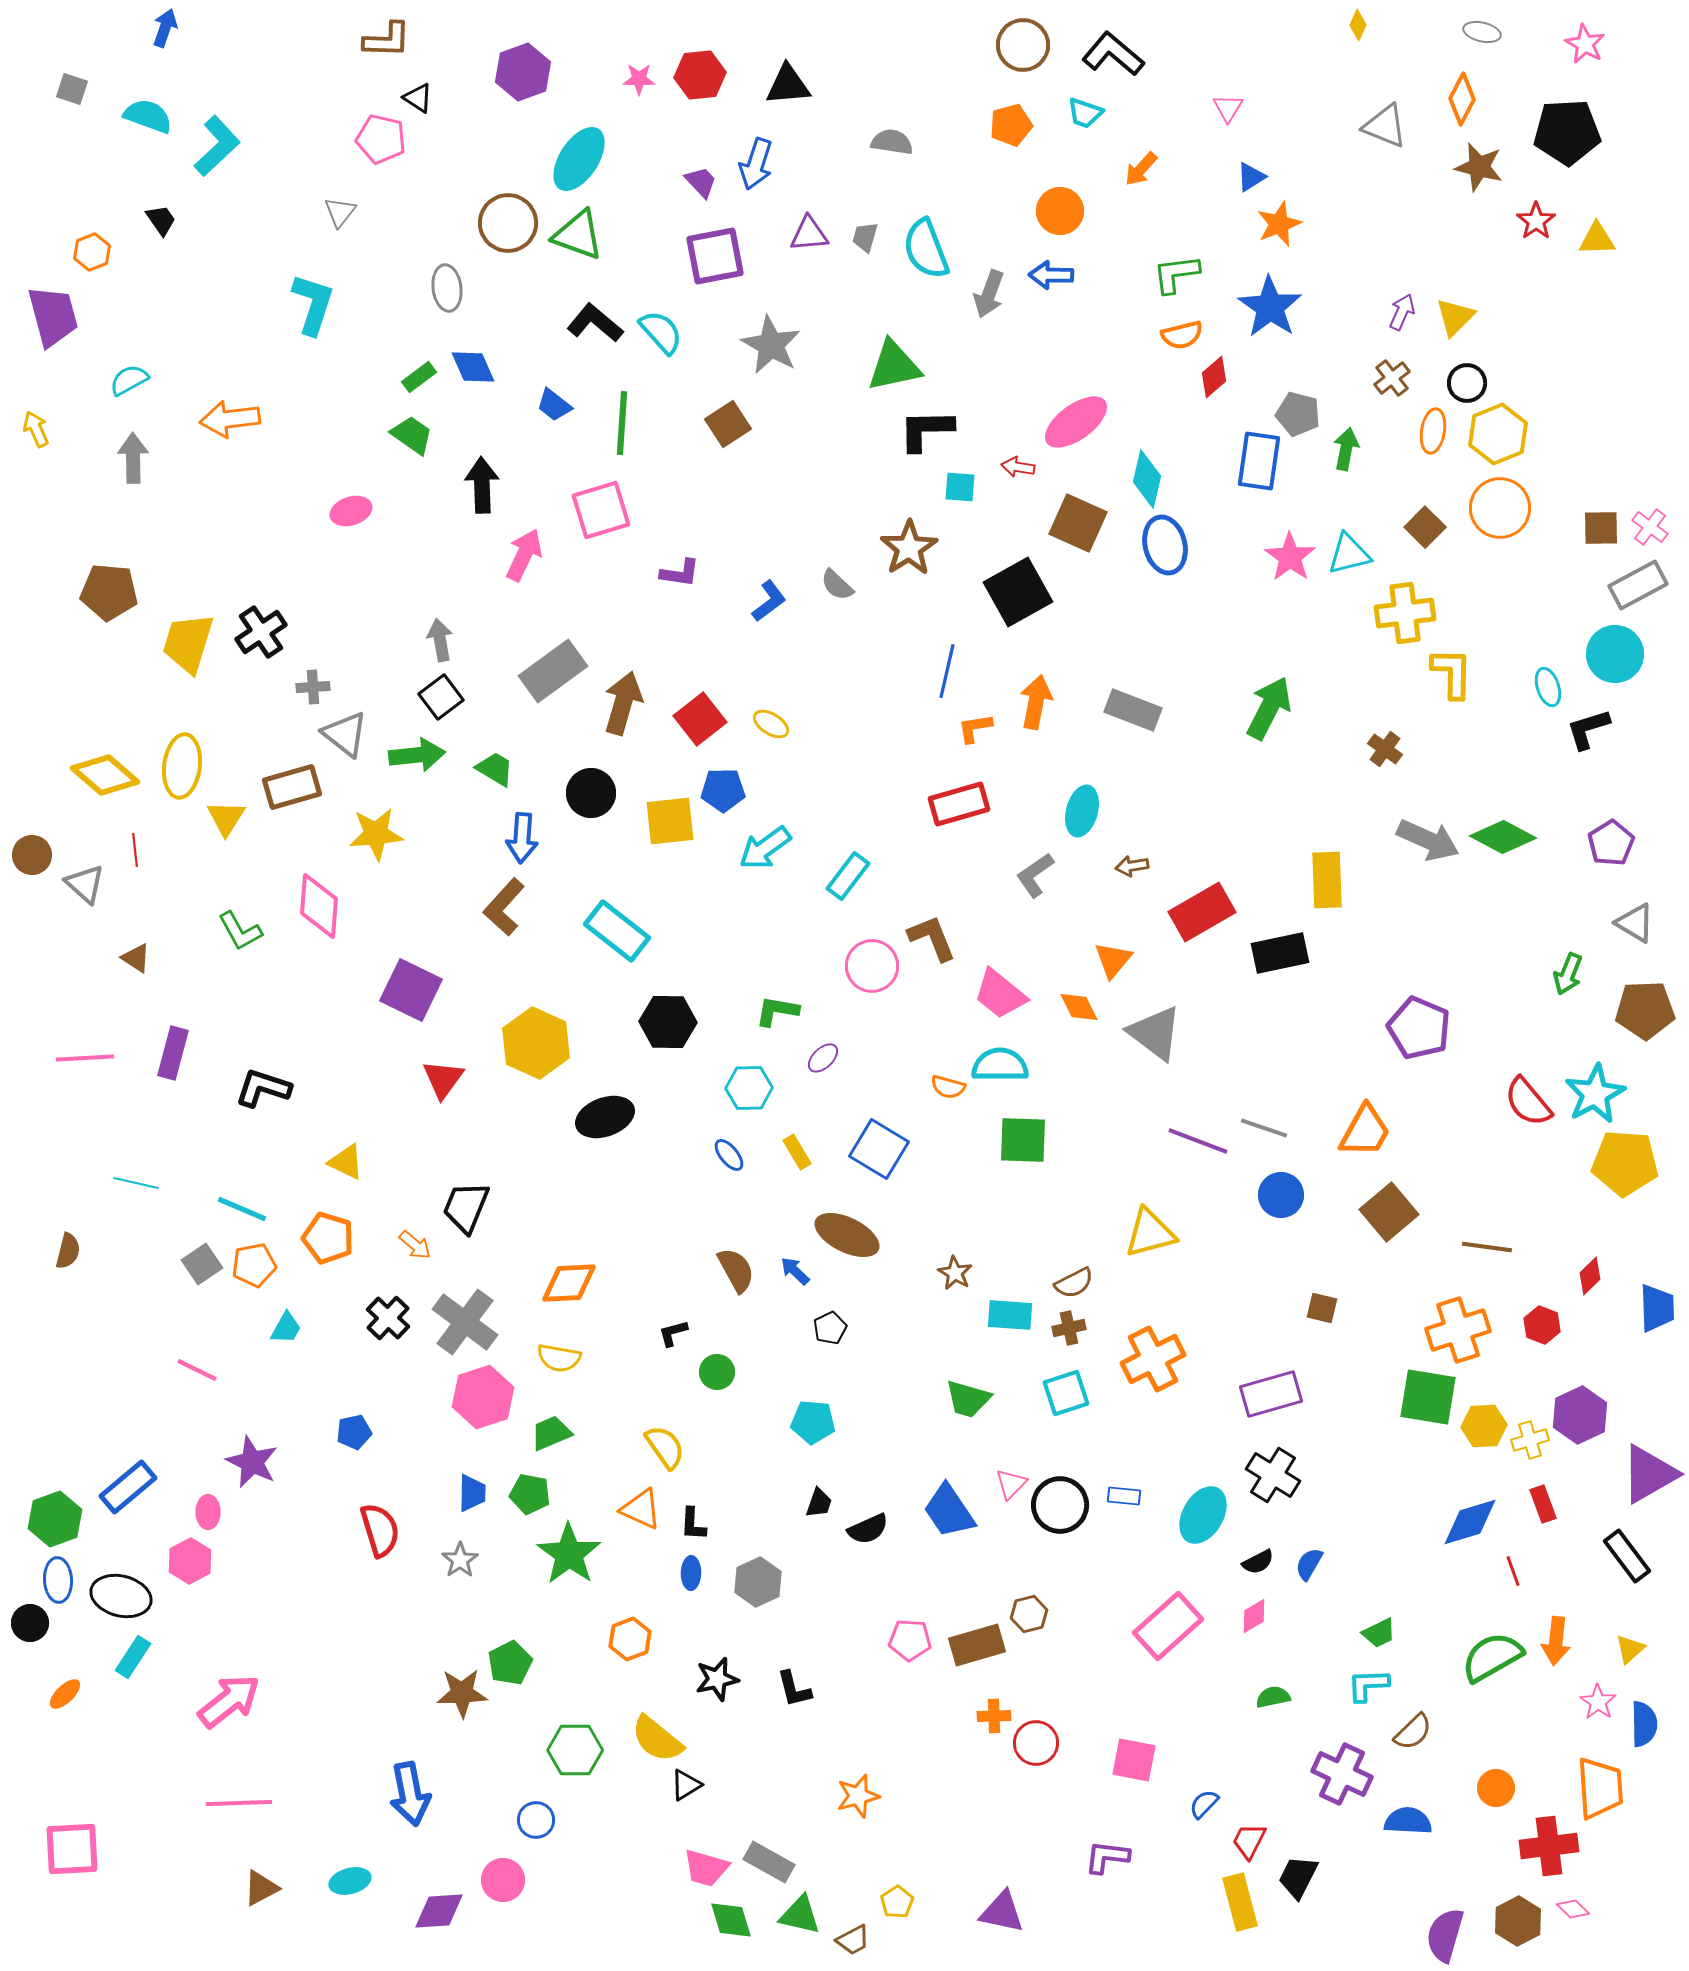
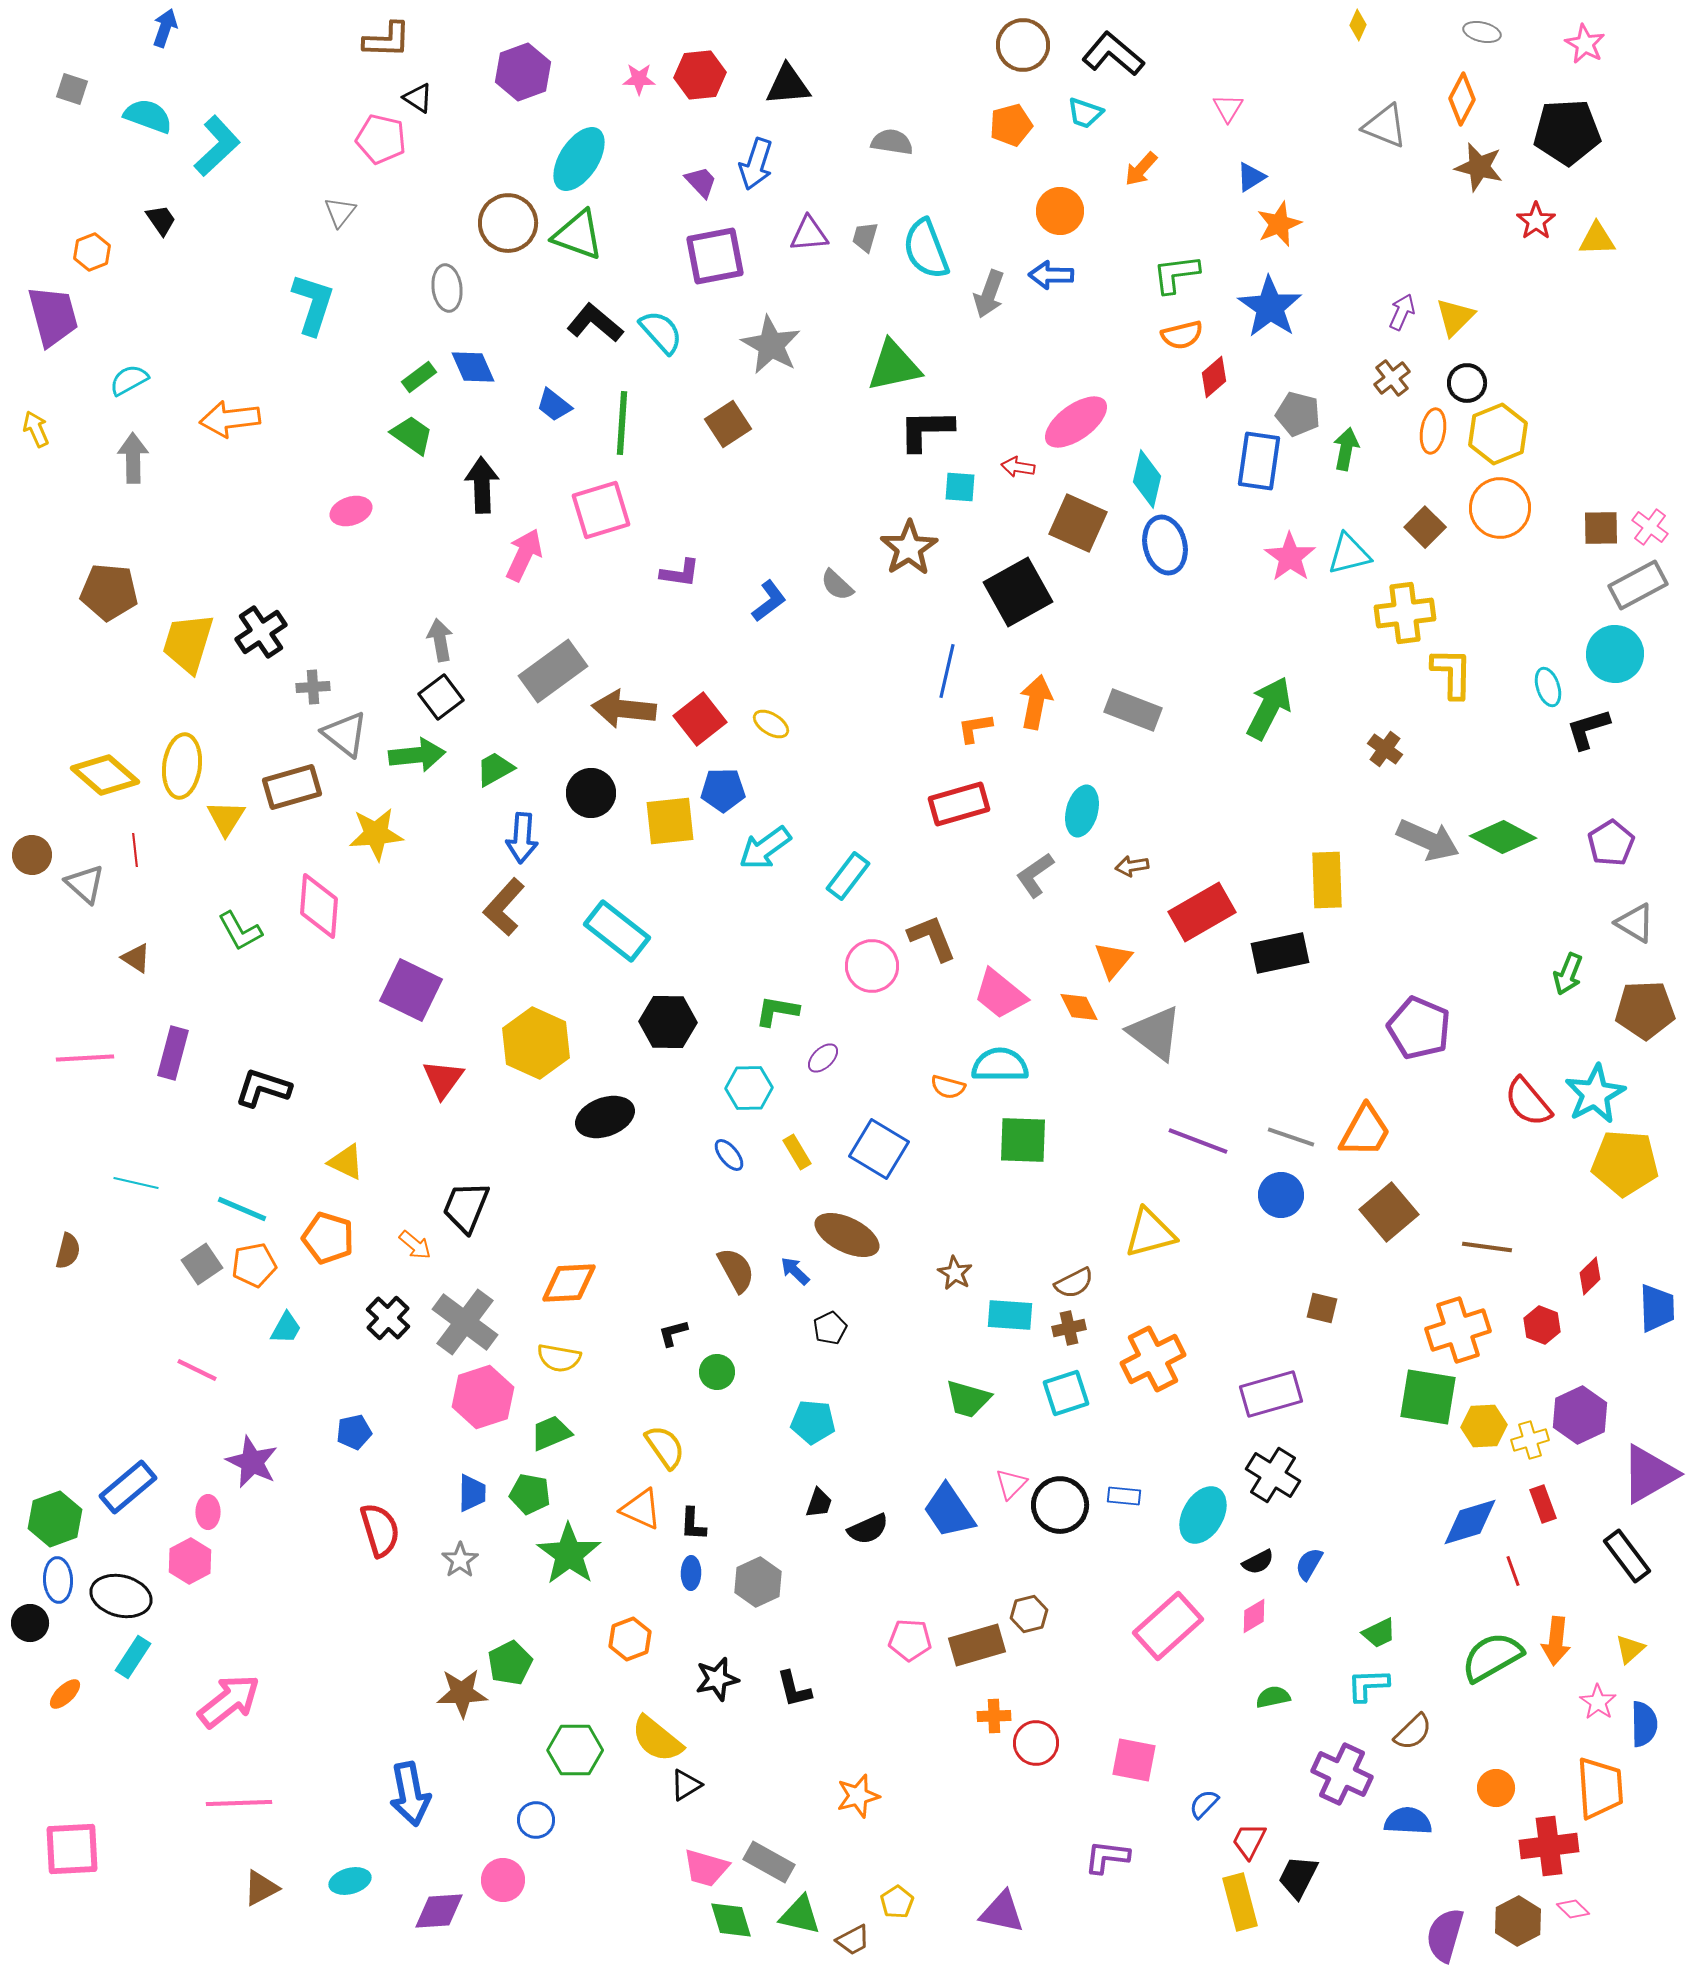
brown arrow at (623, 703): moved 1 px right, 6 px down; rotated 100 degrees counterclockwise
green trapezoid at (495, 769): rotated 60 degrees counterclockwise
gray line at (1264, 1128): moved 27 px right, 9 px down
